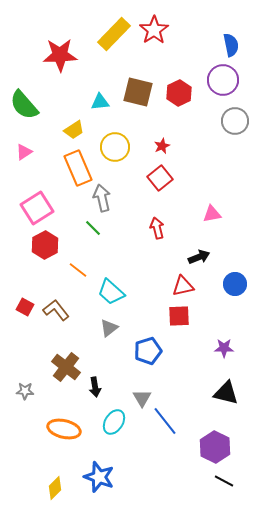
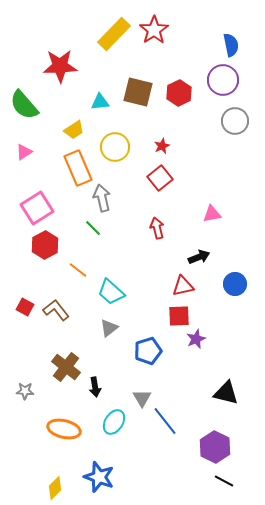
red star at (60, 55): moved 11 px down
purple star at (224, 348): moved 28 px left, 9 px up; rotated 24 degrees counterclockwise
